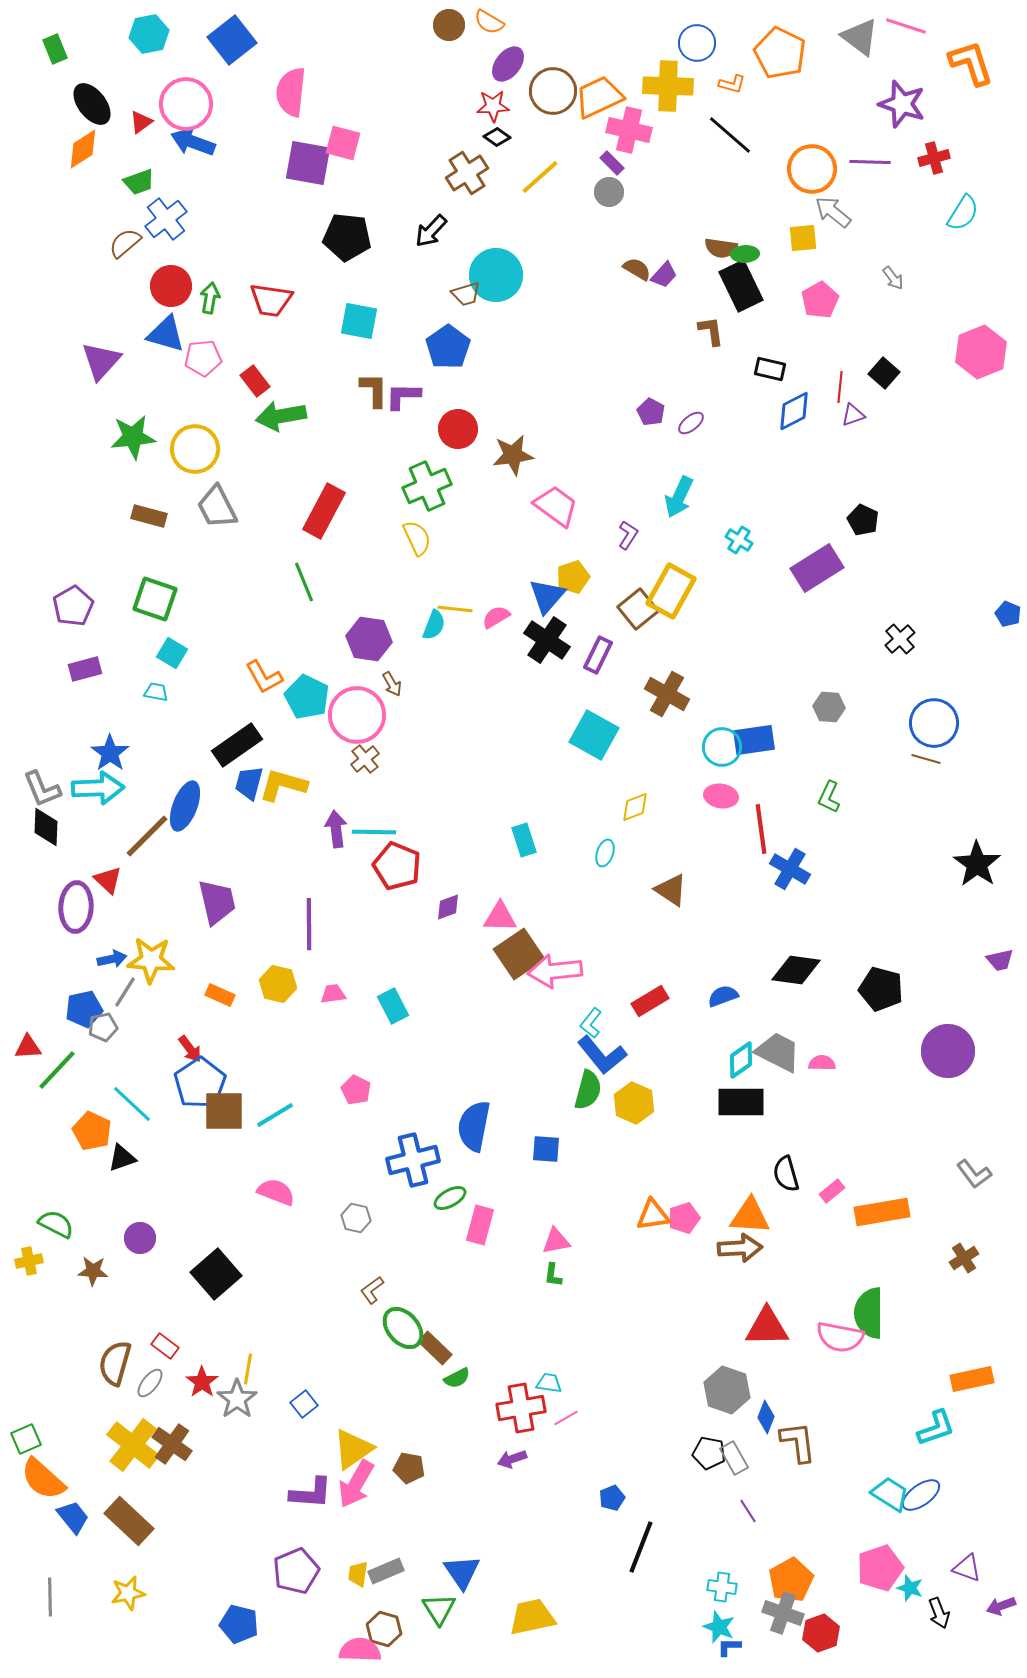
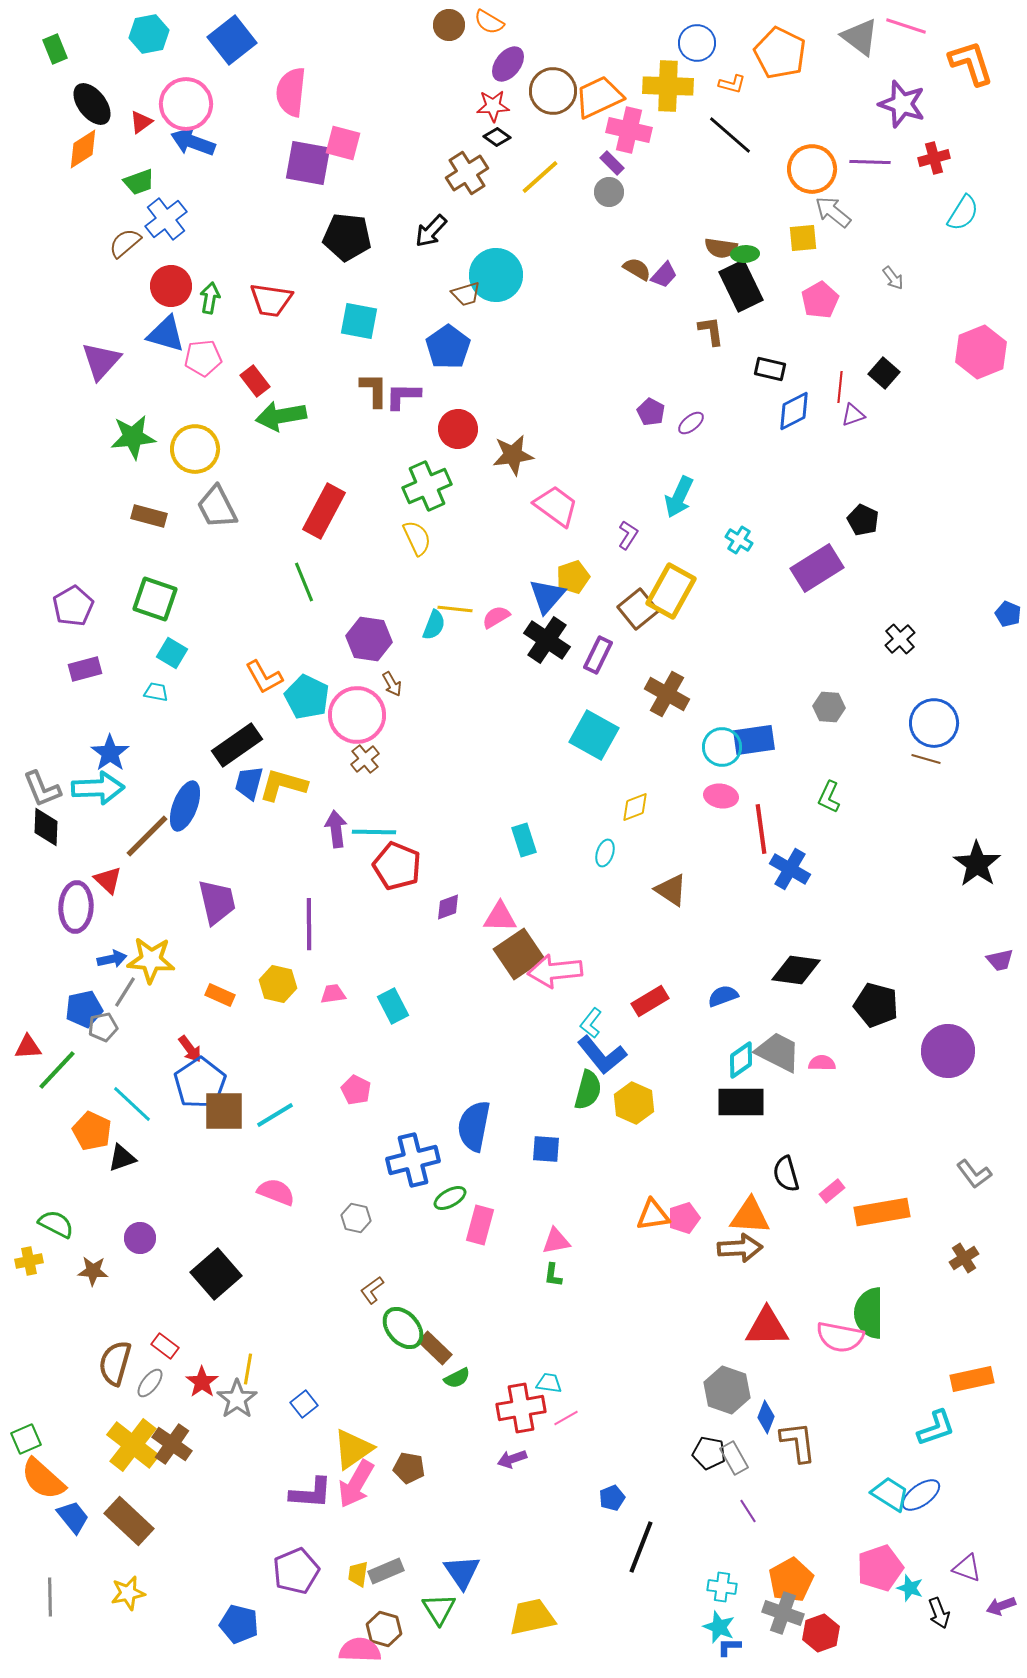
black pentagon at (881, 989): moved 5 px left, 16 px down
